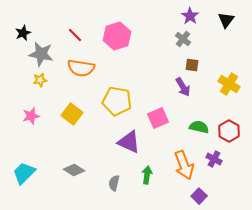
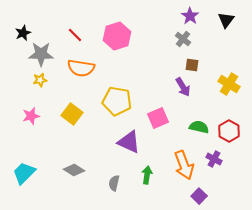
gray star: rotated 10 degrees counterclockwise
